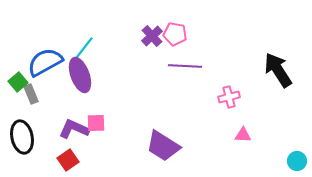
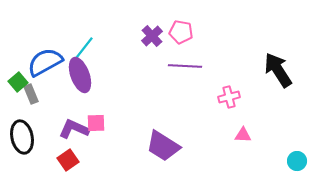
pink pentagon: moved 6 px right, 2 px up
